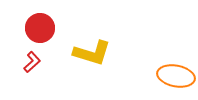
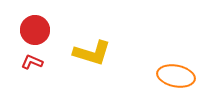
red circle: moved 5 px left, 2 px down
red L-shape: rotated 115 degrees counterclockwise
